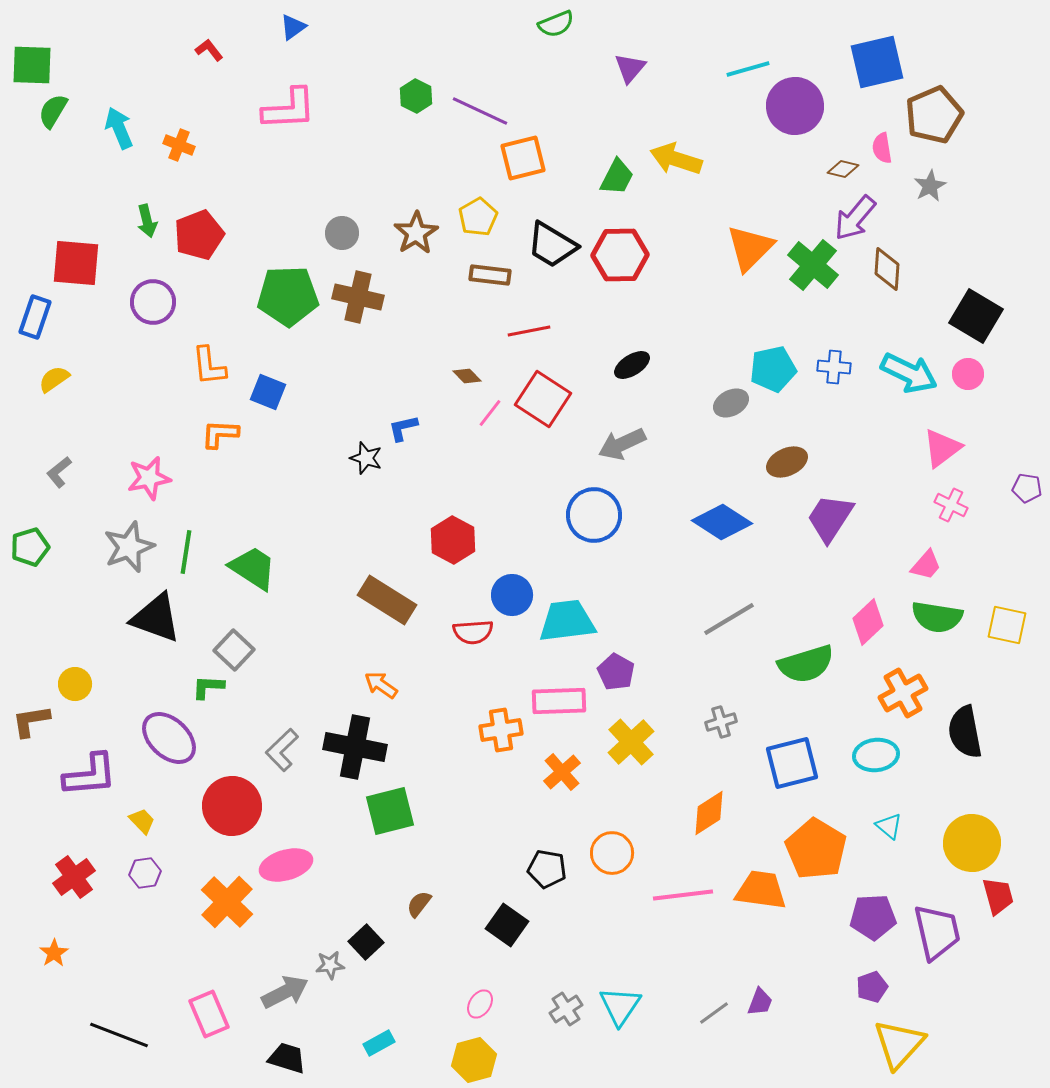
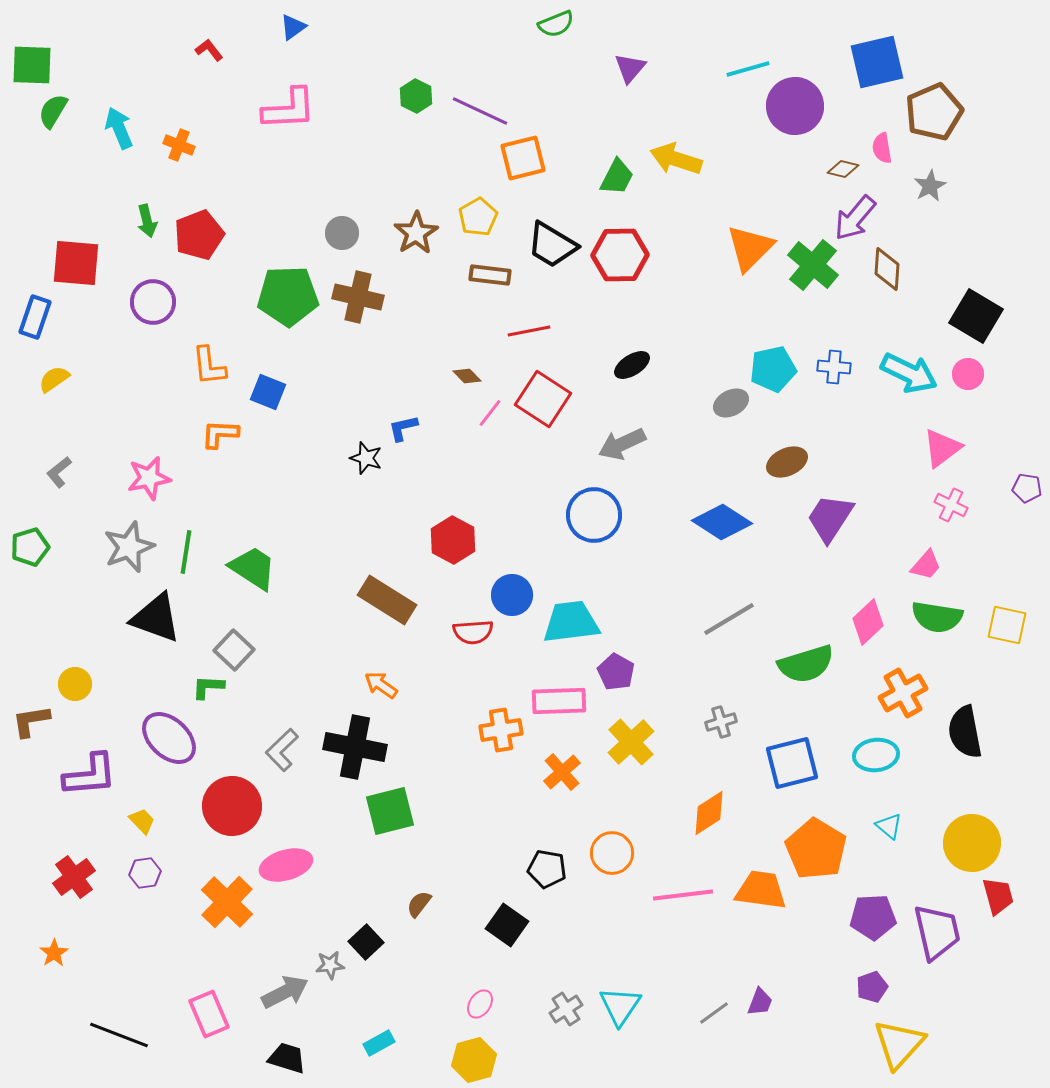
brown pentagon at (934, 115): moved 3 px up
cyan trapezoid at (567, 621): moved 4 px right, 1 px down
